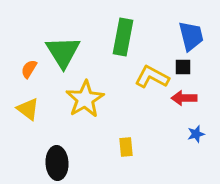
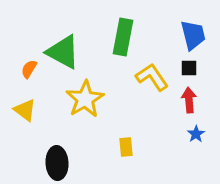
blue trapezoid: moved 2 px right, 1 px up
green triangle: rotated 30 degrees counterclockwise
black square: moved 6 px right, 1 px down
yellow L-shape: rotated 28 degrees clockwise
red arrow: moved 5 px right, 2 px down; rotated 85 degrees clockwise
yellow triangle: moved 3 px left, 1 px down
blue star: rotated 18 degrees counterclockwise
